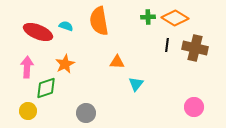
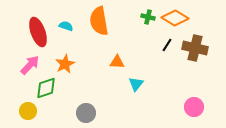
green cross: rotated 16 degrees clockwise
red ellipse: rotated 48 degrees clockwise
black line: rotated 24 degrees clockwise
pink arrow: moved 3 px right, 2 px up; rotated 40 degrees clockwise
